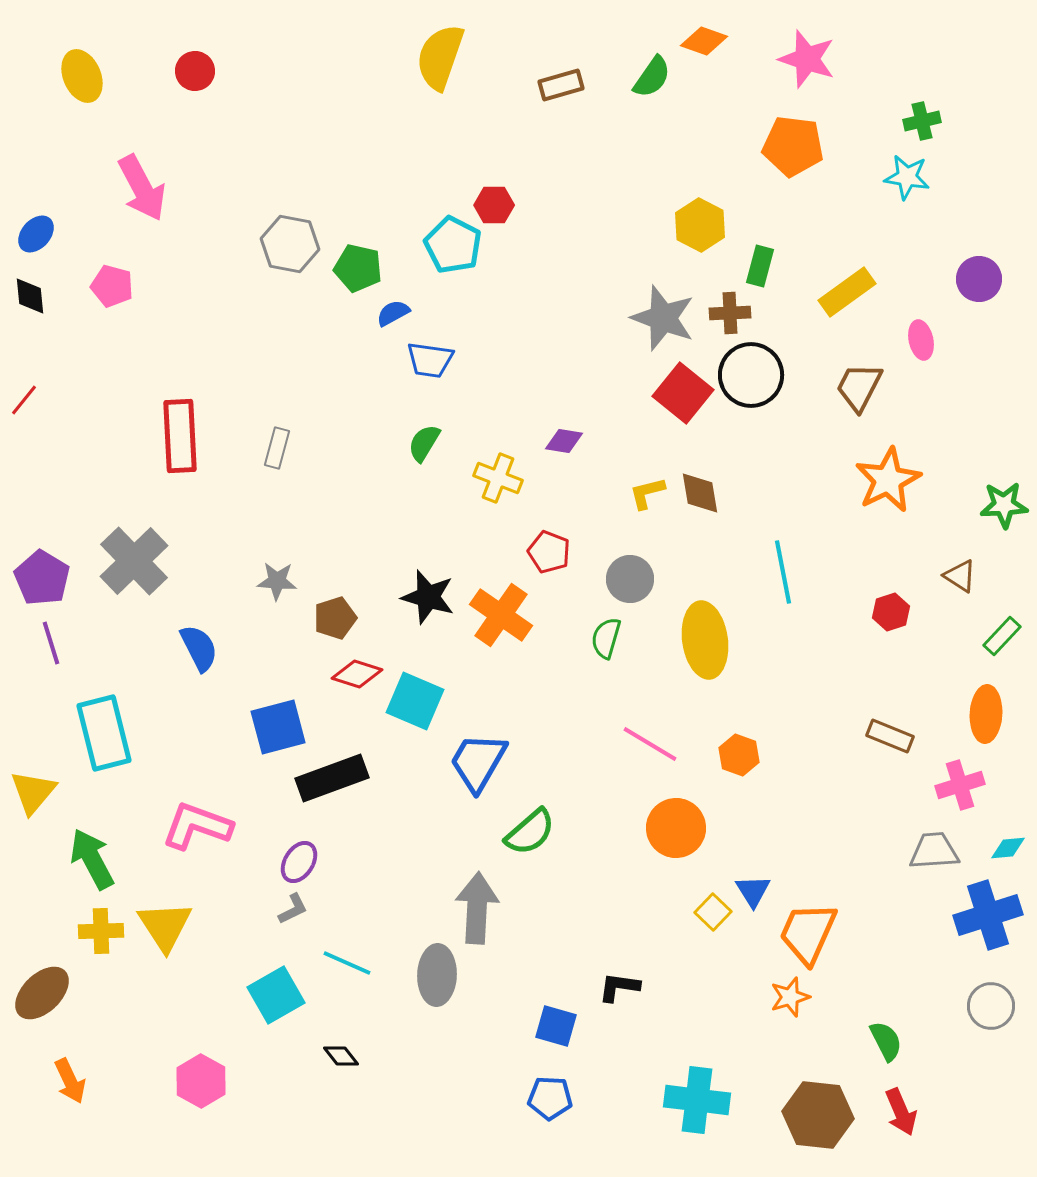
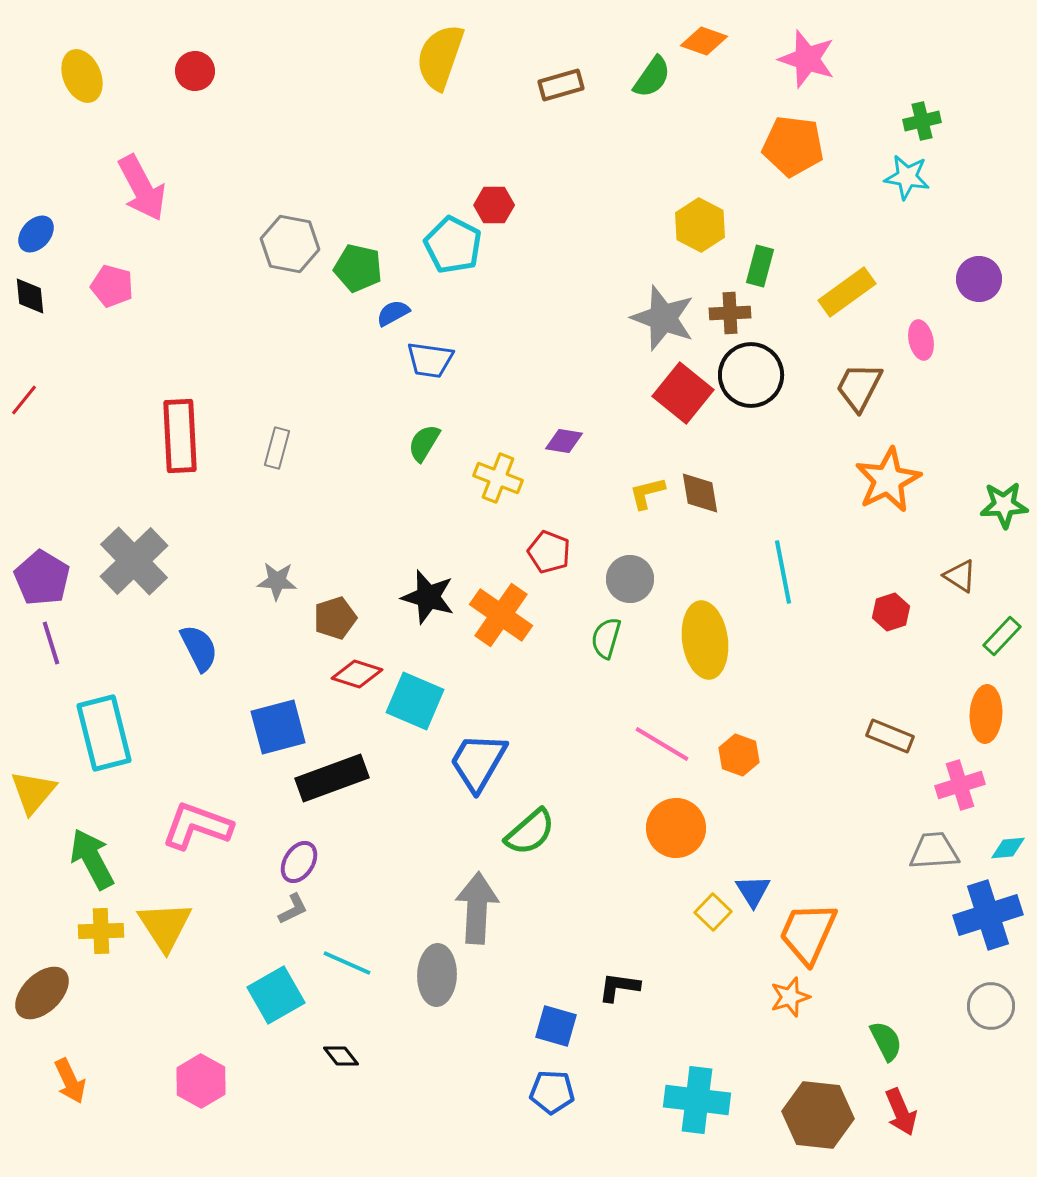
pink line at (650, 744): moved 12 px right
blue pentagon at (550, 1098): moved 2 px right, 6 px up
